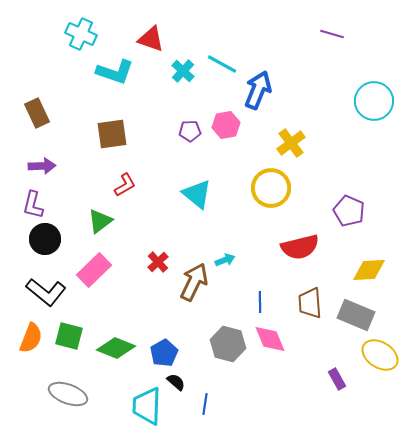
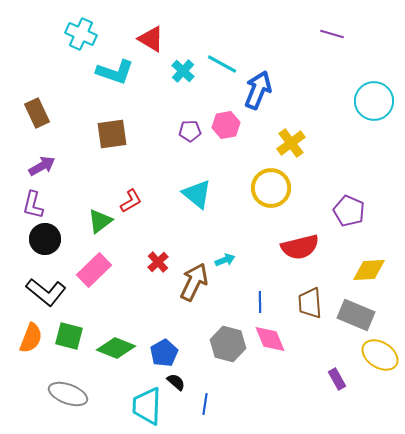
red triangle at (151, 39): rotated 12 degrees clockwise
purple arrow at (42, 166): rotated 28 degrees counterclockwise
red L-shape at (125, 185): moved 6 px right, 16 px down
